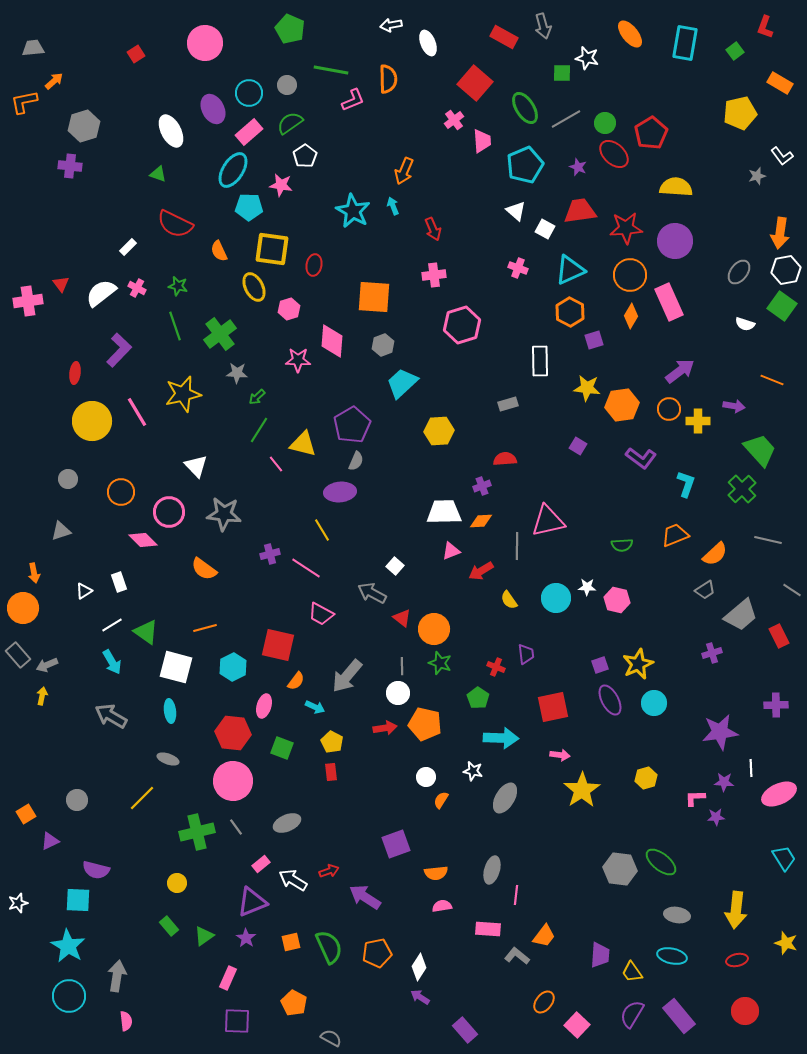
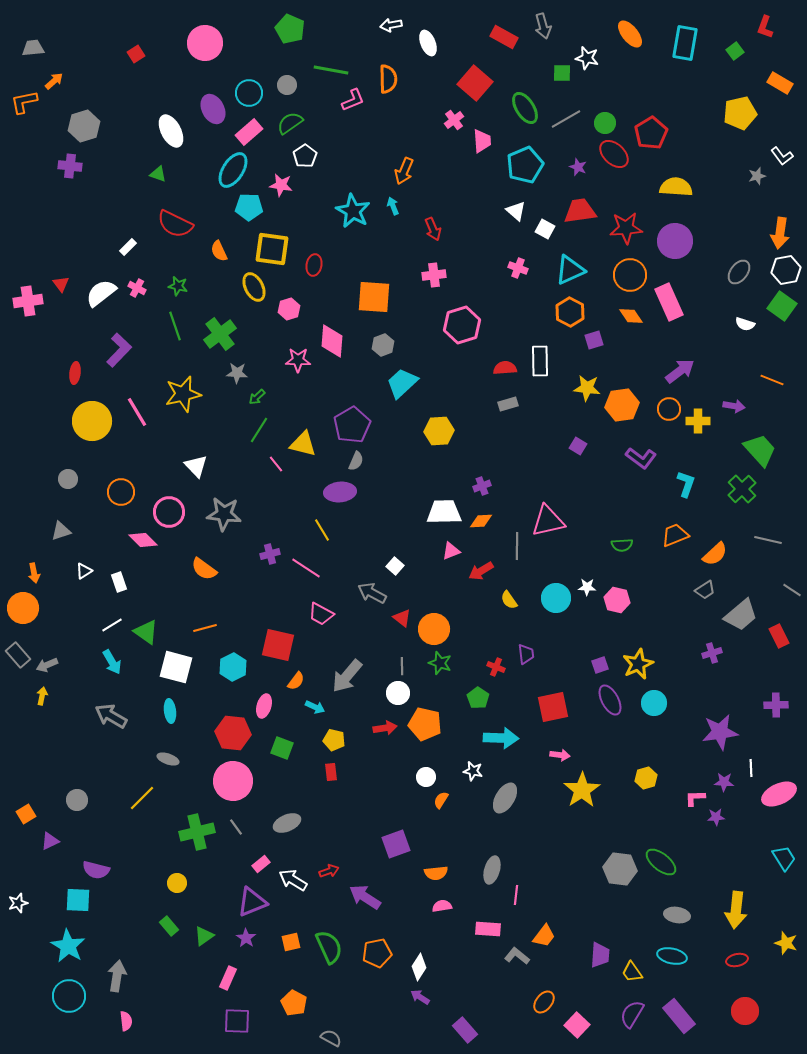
orange diamond at (631, 316): rotated 65 degrees counterclockwise
red semicircle at (505, 459): moved 91 px up
white triangle at (84, 591): moved 20 px up
yellow pentagon at (332, 742): moved 2 px right, 2 px up; rotated 15 degrees counterclockwise
